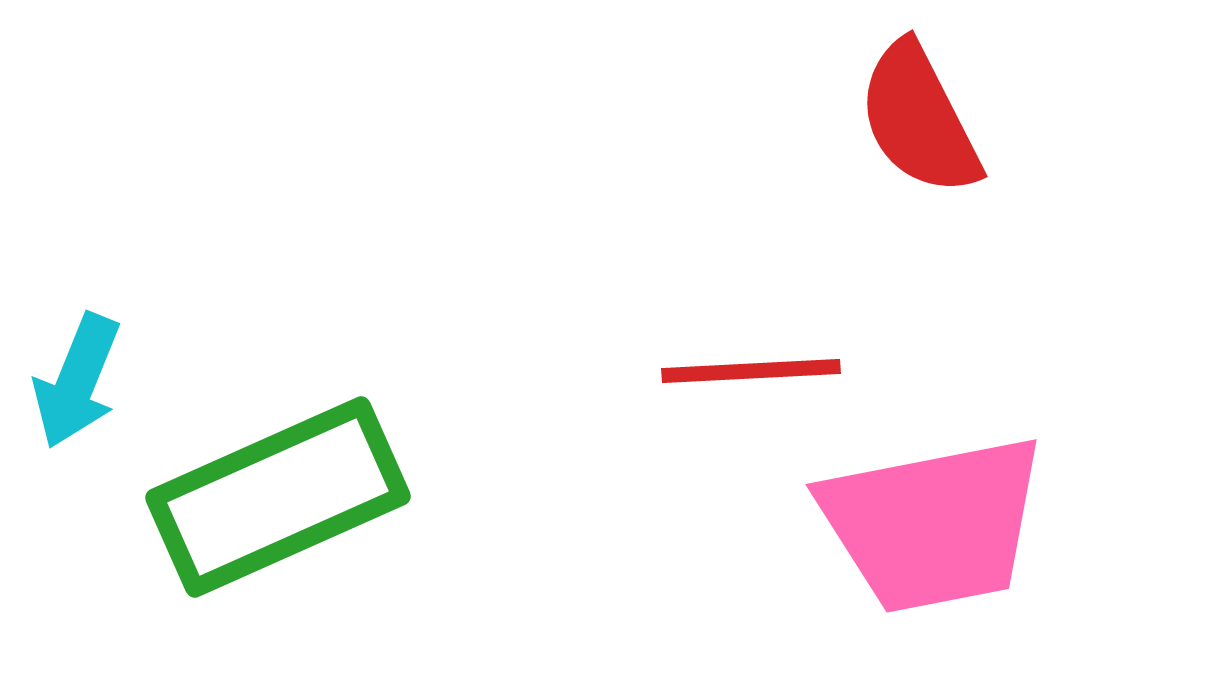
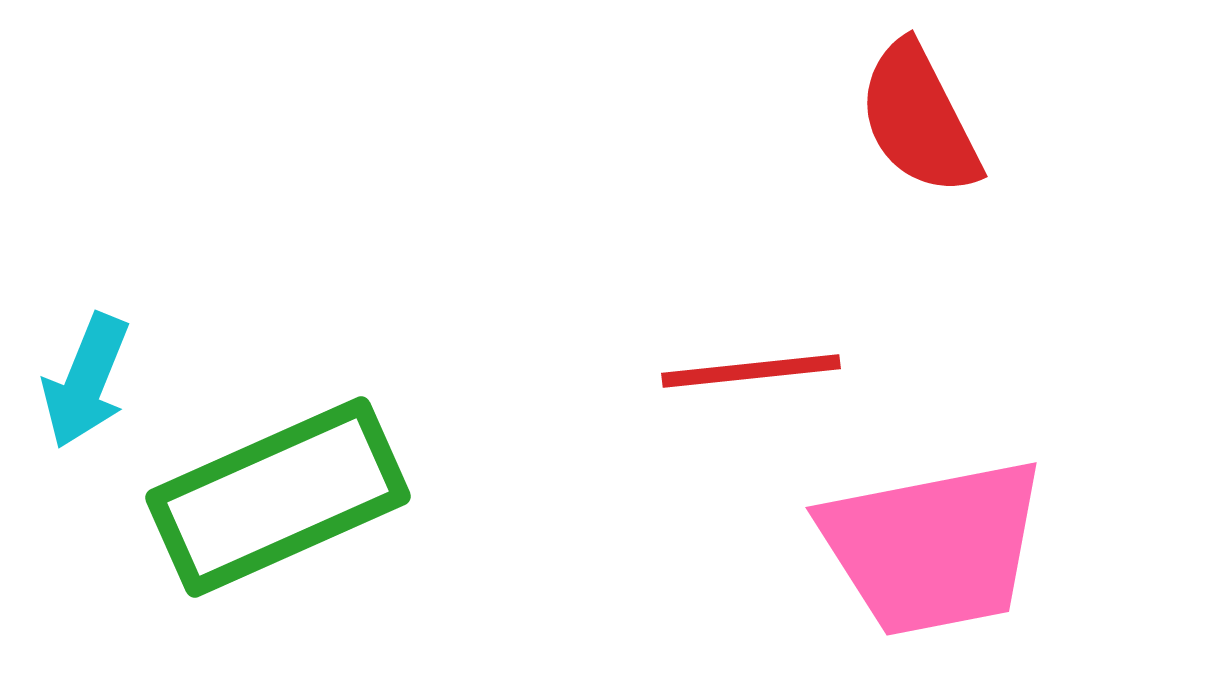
red line: rotated 3 degrees counterclockwise
cyan arrow: moved 9 px right
pink trapezoid: moved 23 px down
